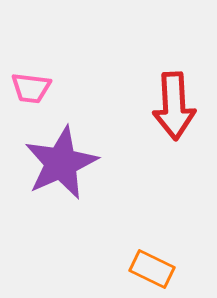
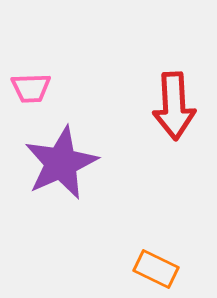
pink trapezoid: rotated 9 degrees counterclockwise
orange rectangle: moved 4 px right
